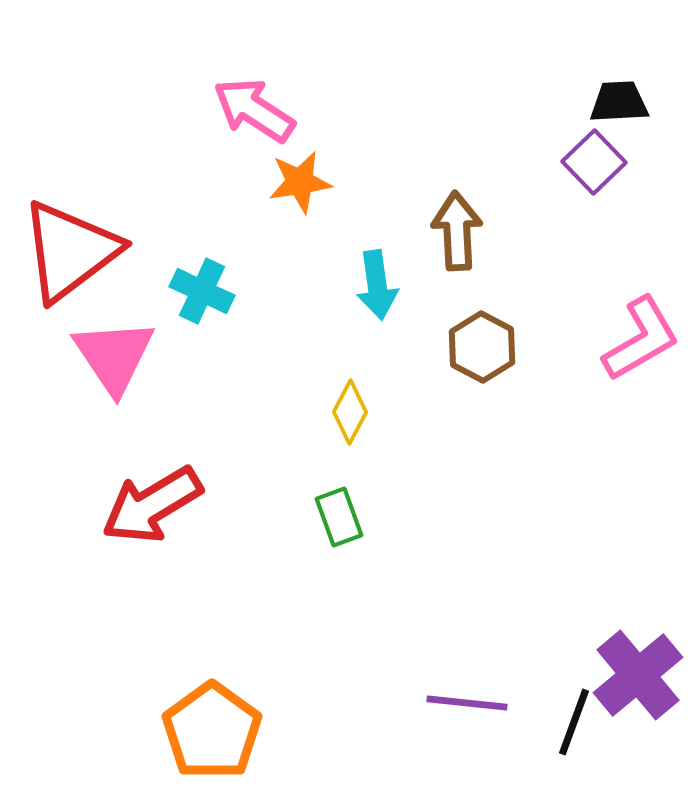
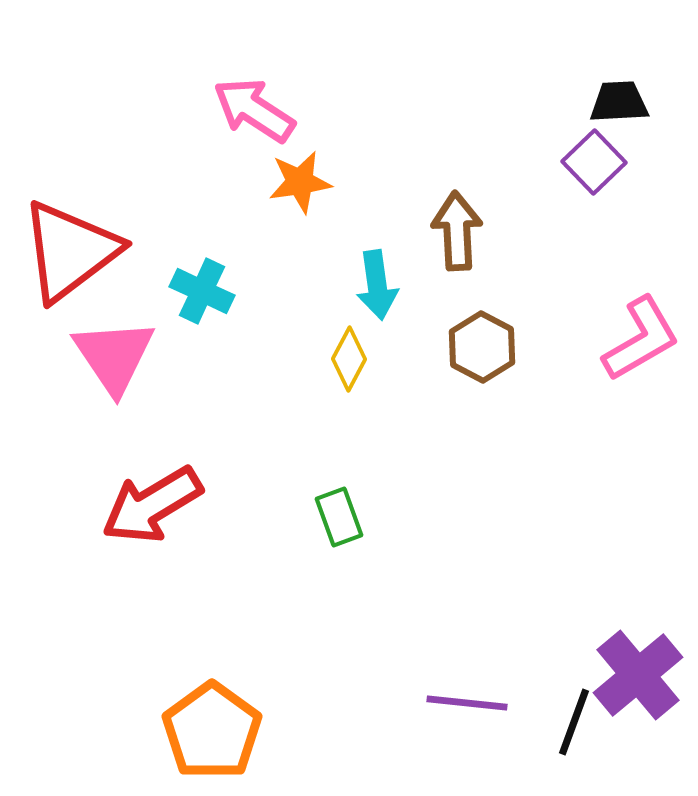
yellow diamond: moved 1 px left, 53 px up
